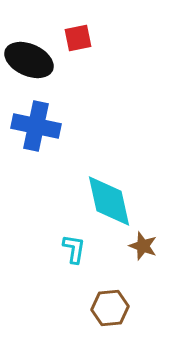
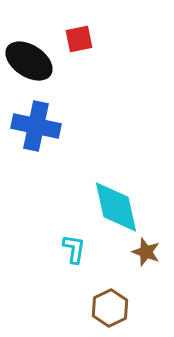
red square: moved 1 px right, 1 px down
black ellipse: moved 1 px down; rotated 9 degrees clockwise
cyan diamond: moved 7 px right, 6 px down
brown star: moved 3 px right, 6 px down
brown hexagon: rotated 21 degrees counterclockwise
